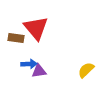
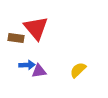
blue arrow: moved 2 px left, 1 px down
yellow semicircle: moved 8 px left
